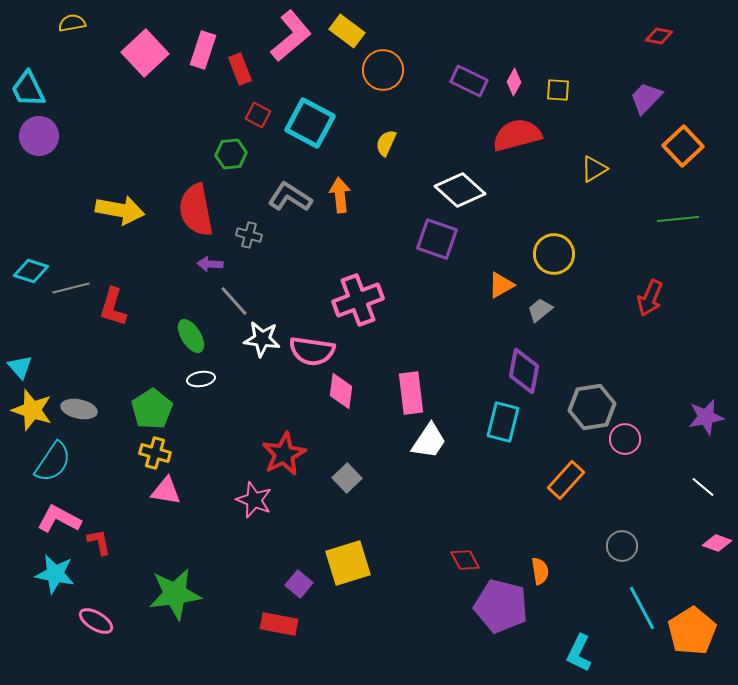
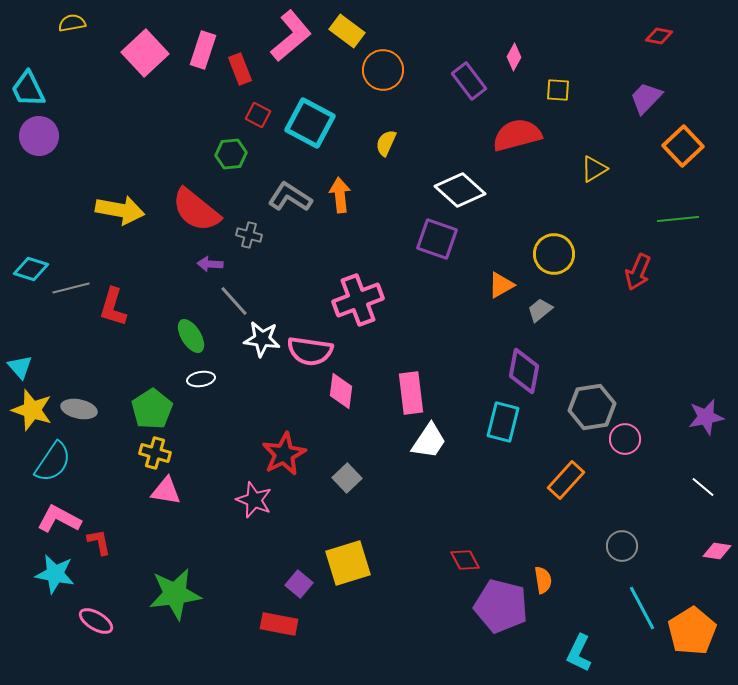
purple rectangle at (469, 81): rotated 27 degrees clockwise
pink diamond at (514, 82): moved 25 px up
red semicircle at (196, 210): rotated 40 degrees counterclockwise
cyan diamond at (31, 271): moved 2 px up
red arrow at (650, 298): moved 12 px left, 26 px up
pink semicircle at (312, 351): moved 2 px left
pink diamond at (717, 543): moved 8 px down; rotated 12 degrees counterclockwise
orange semicircle at (540, 571): moved 3 px right, 9 px down
